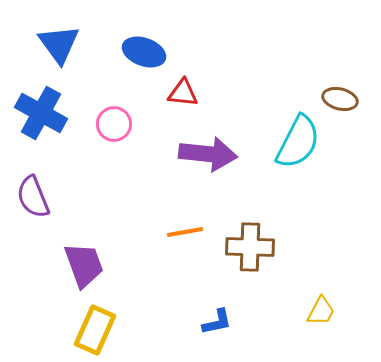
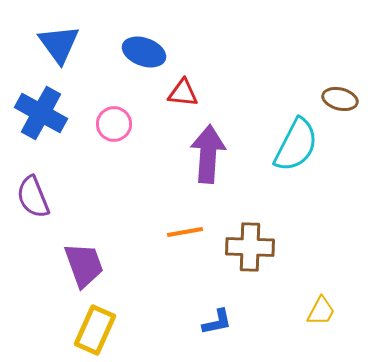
cyan semicircle: moved 2 px left, 3 px down
purple arrow: rotated 92 degrees counterclockwise
